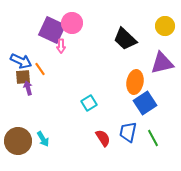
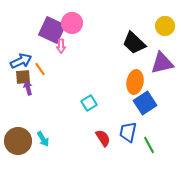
black trapezoid: moved 9 px right, 4 px down
blue arrow: rotated 50 degrees counterclockwise
green line: moved 4 px left, 7 px down
